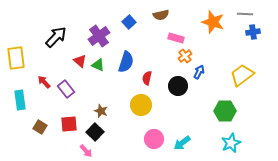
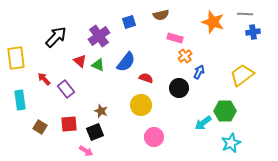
blue square: rotated 24 degrees clockwise
pink rectangle: moved 1 px left
blue semicircle: rotated 20 degrees clockwise
red semicircle: moved 1 px left; rotated 96 degrees clockwise
red arrow: moved 3 px up
black circle: moved 1 px right, 2 px down
black square: rotated 24 degrees clockwise
pink circle: moved 2 px up
cyan arrow: moved 21 px right, 20 px up
pink arrow: rotated 16 degrees counterclockwise
